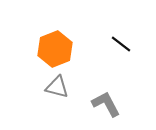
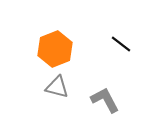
gray L-shape: moved 1 px left, 4 px up
